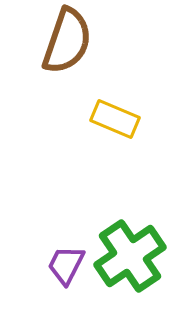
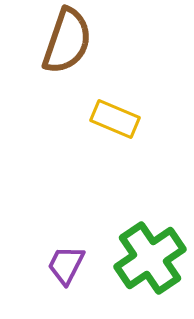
green cross: moved 20 px right, 2 px down
